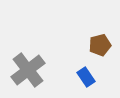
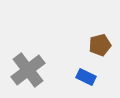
blue rectangle: rotated 30 degrees counterclockwise
